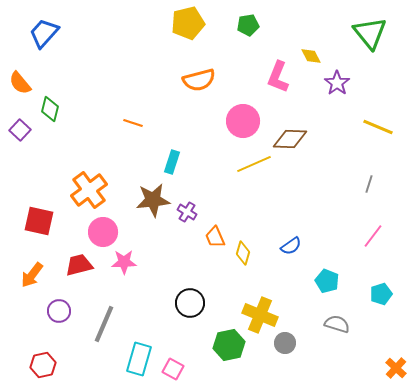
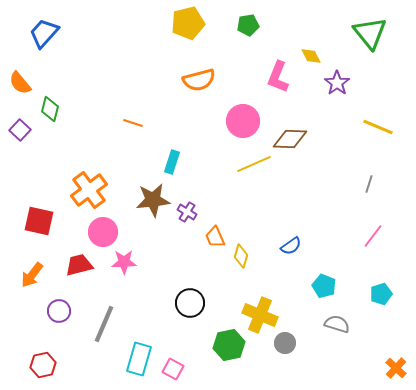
yellow diamond at (243, 253): moved 2 px left, 3 px down
cyan pentagon at (327, 281): moved 3 px left, 5 px down
